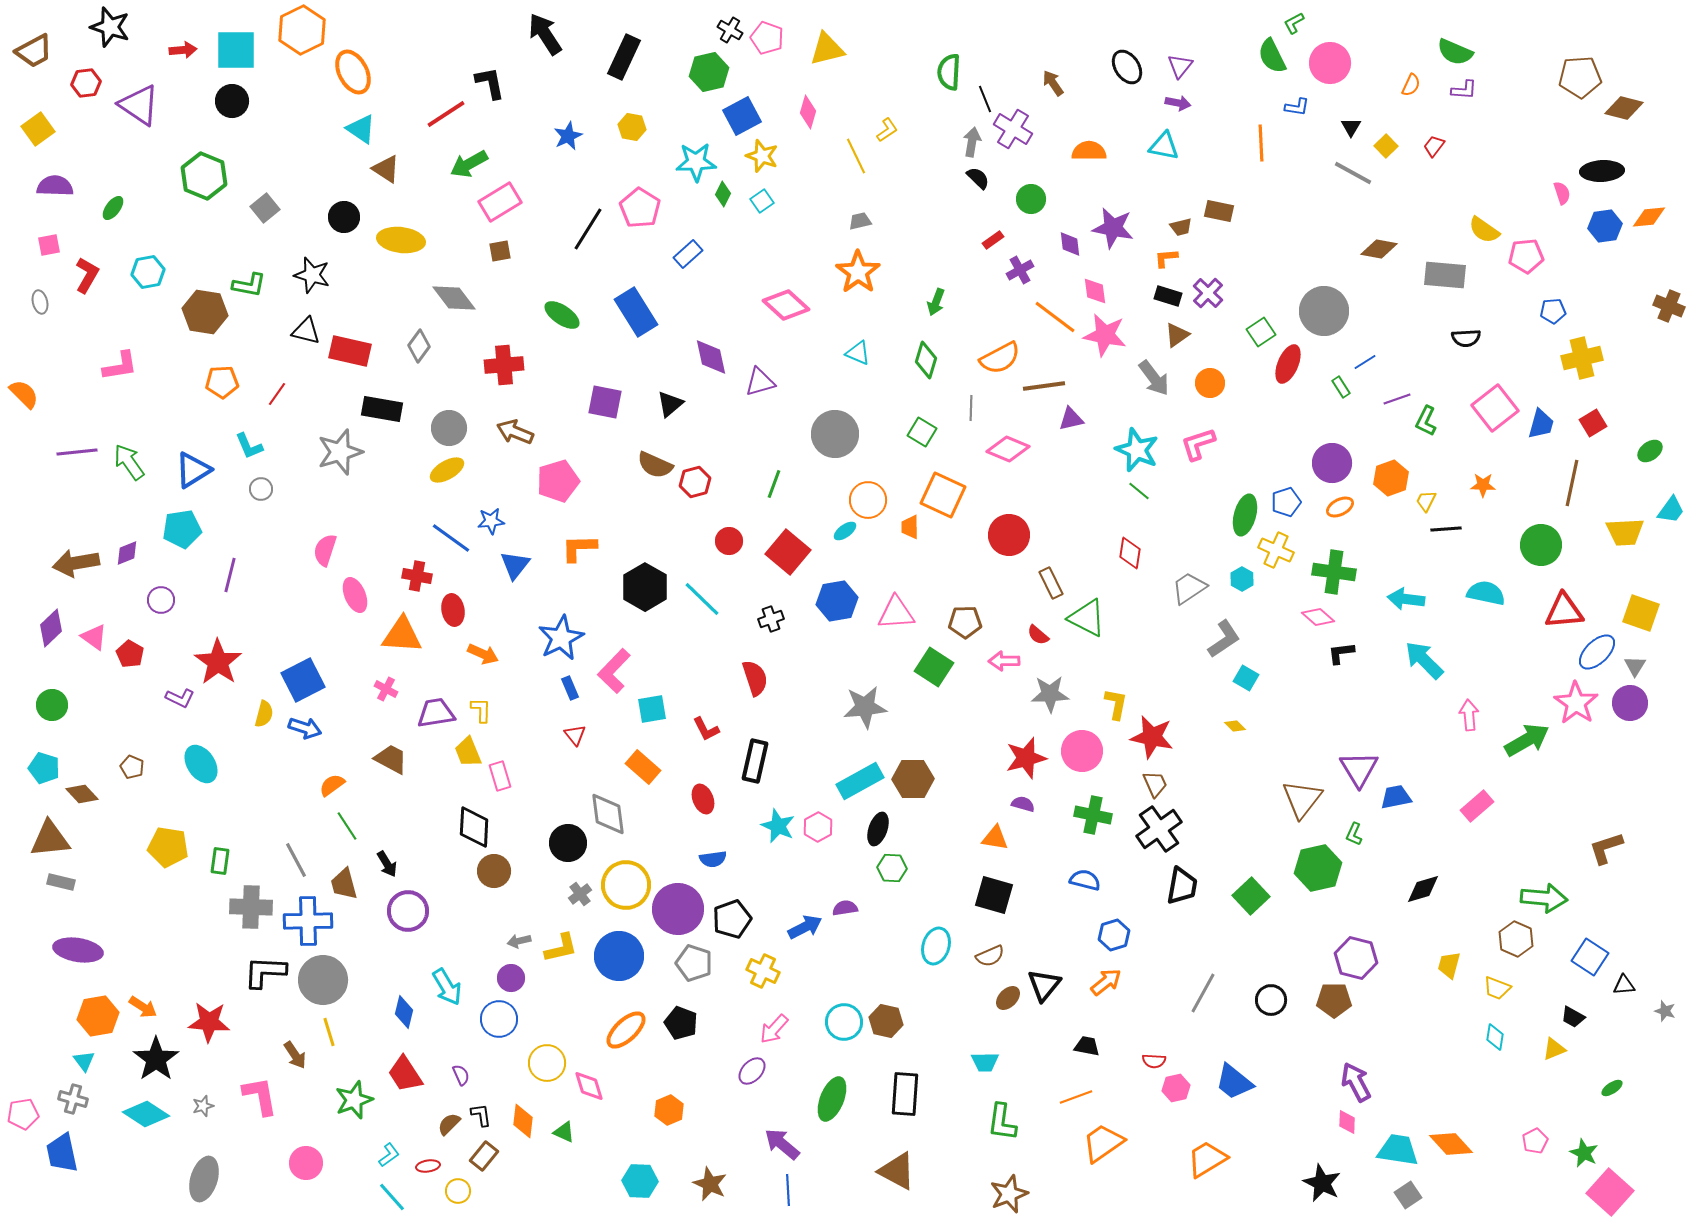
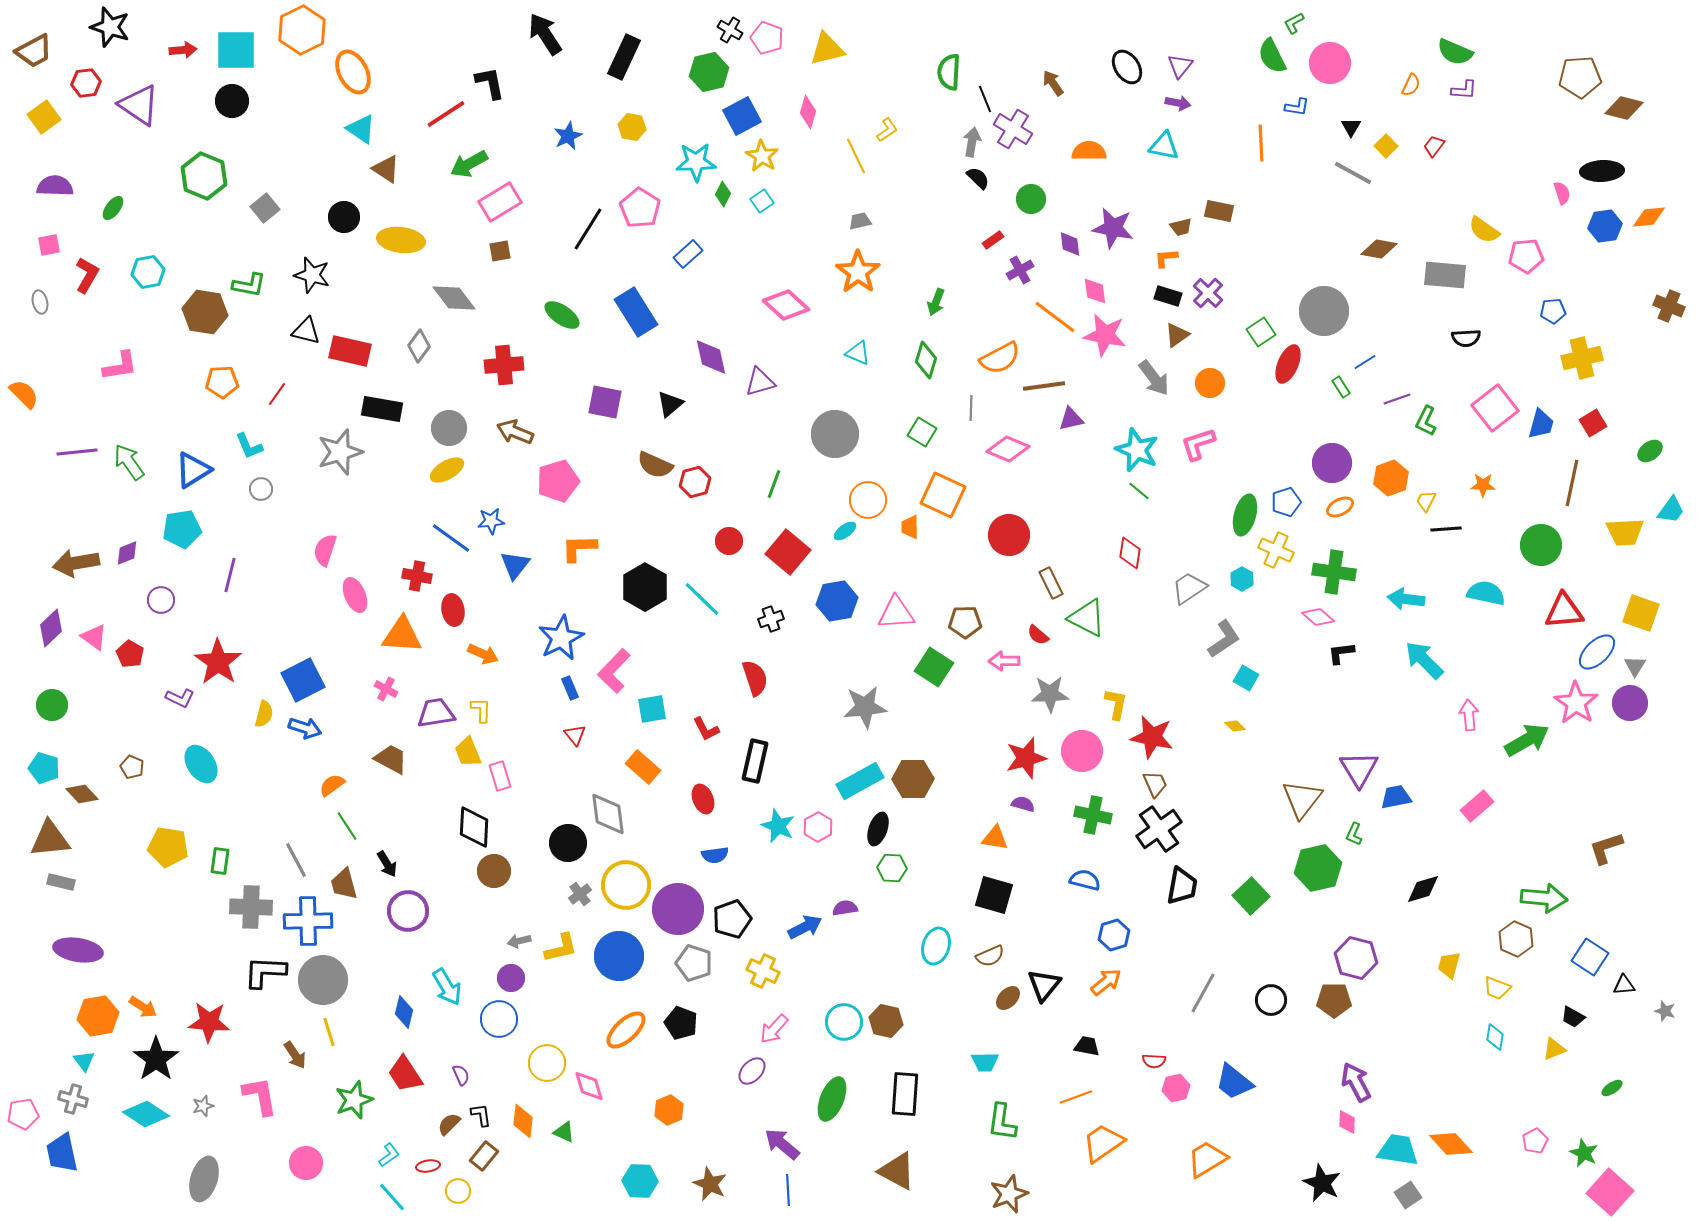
yellow square at (38, 129): moved 6 px right, 12 px up
yellow star at (762, 156): rotated 12 degrees clockwise
blue semicircle at (713, 859): moved 2 px right, 4 px up
